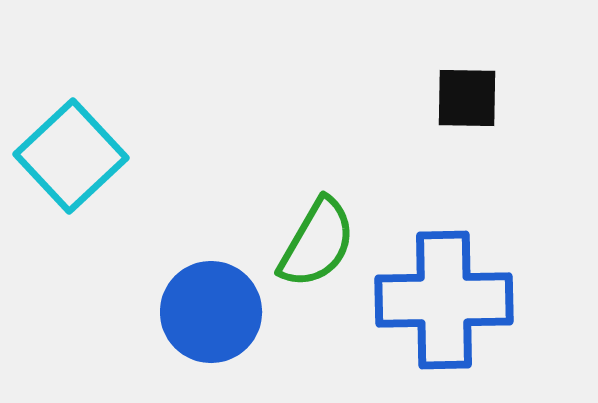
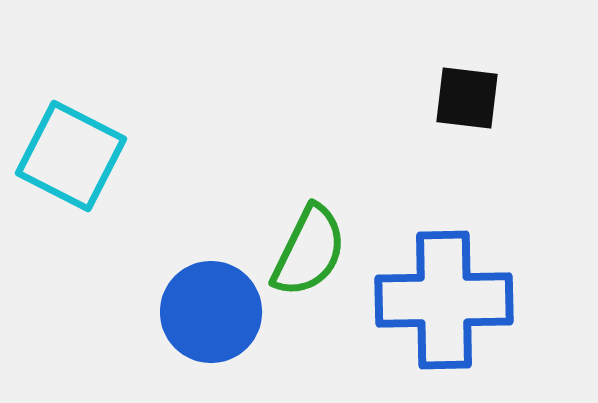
black square: rotated 6 degrees clockwise
cyan square: rotated 20 degrees counterclockwise
green semicircle: moved 8 px left, 8 px down; rotated 4 degrees counterclockwise
